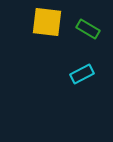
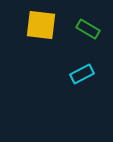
yellow square: moved 6 px left, 3 px down
